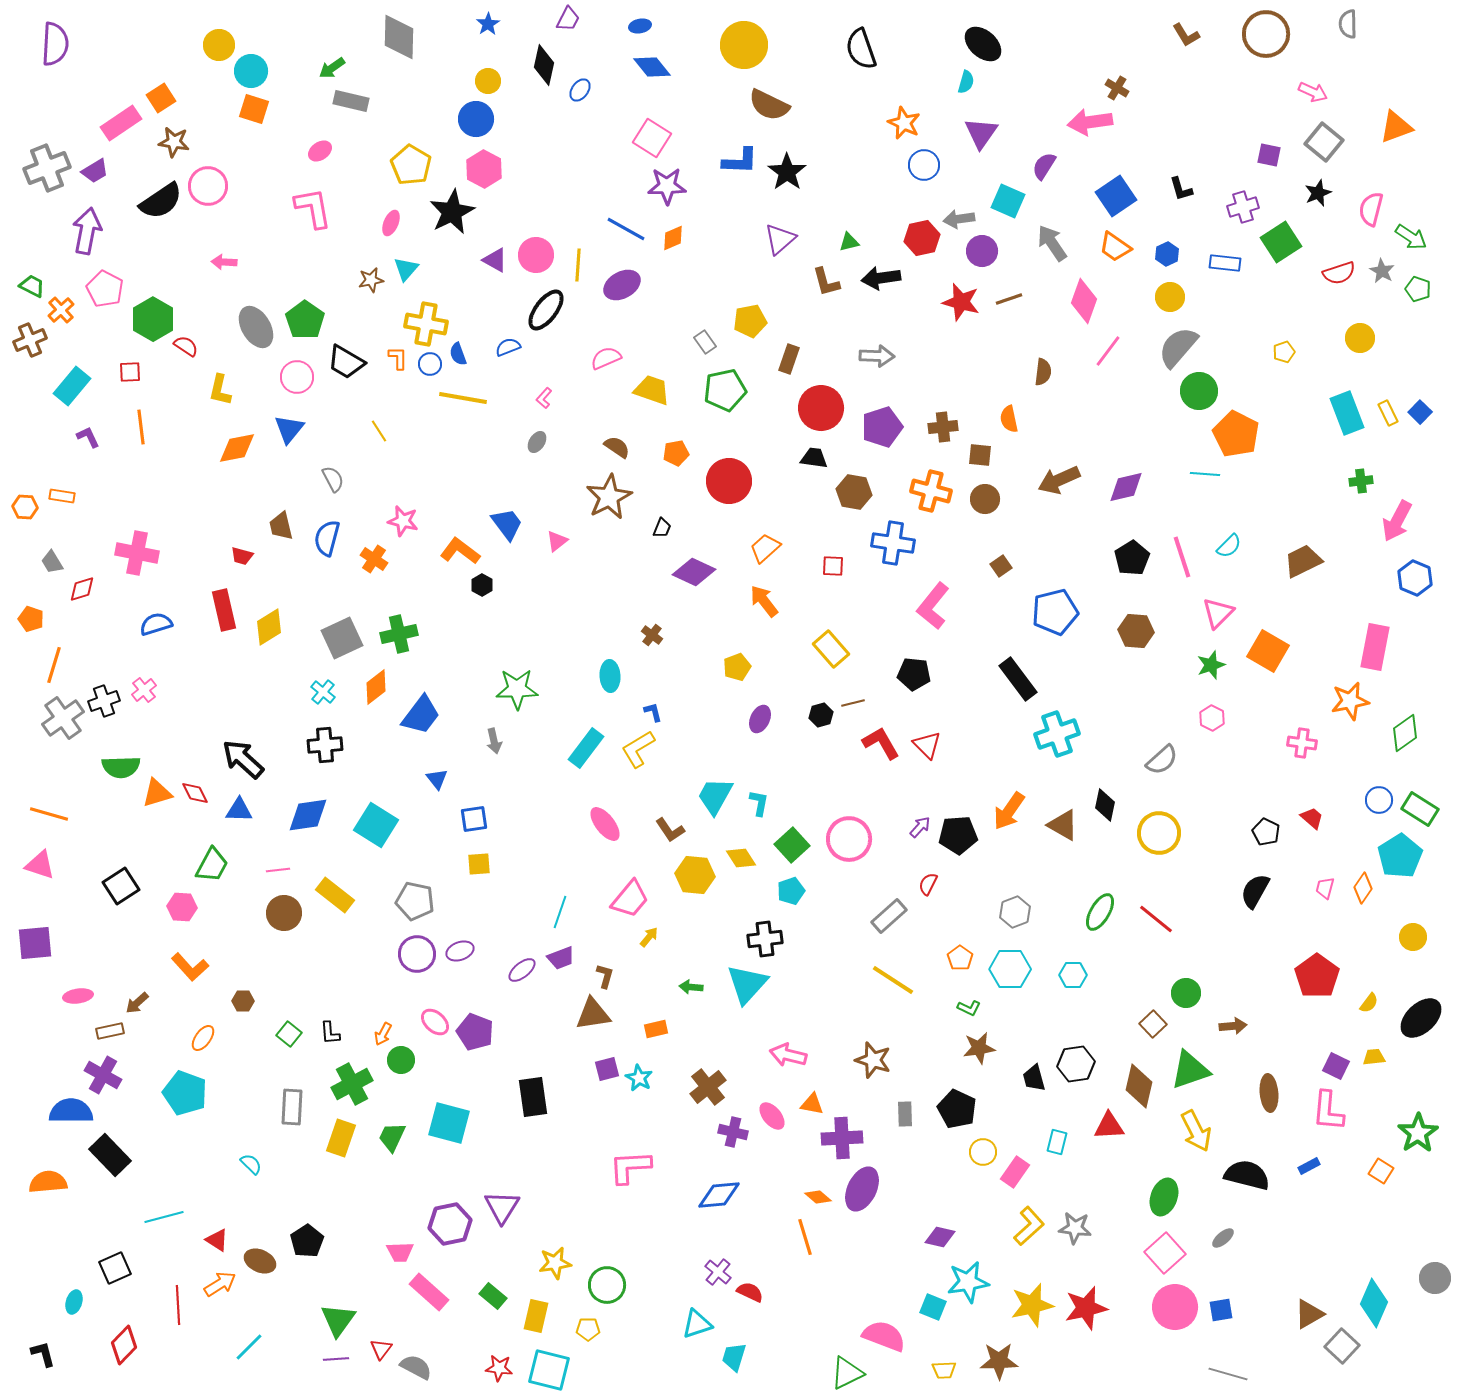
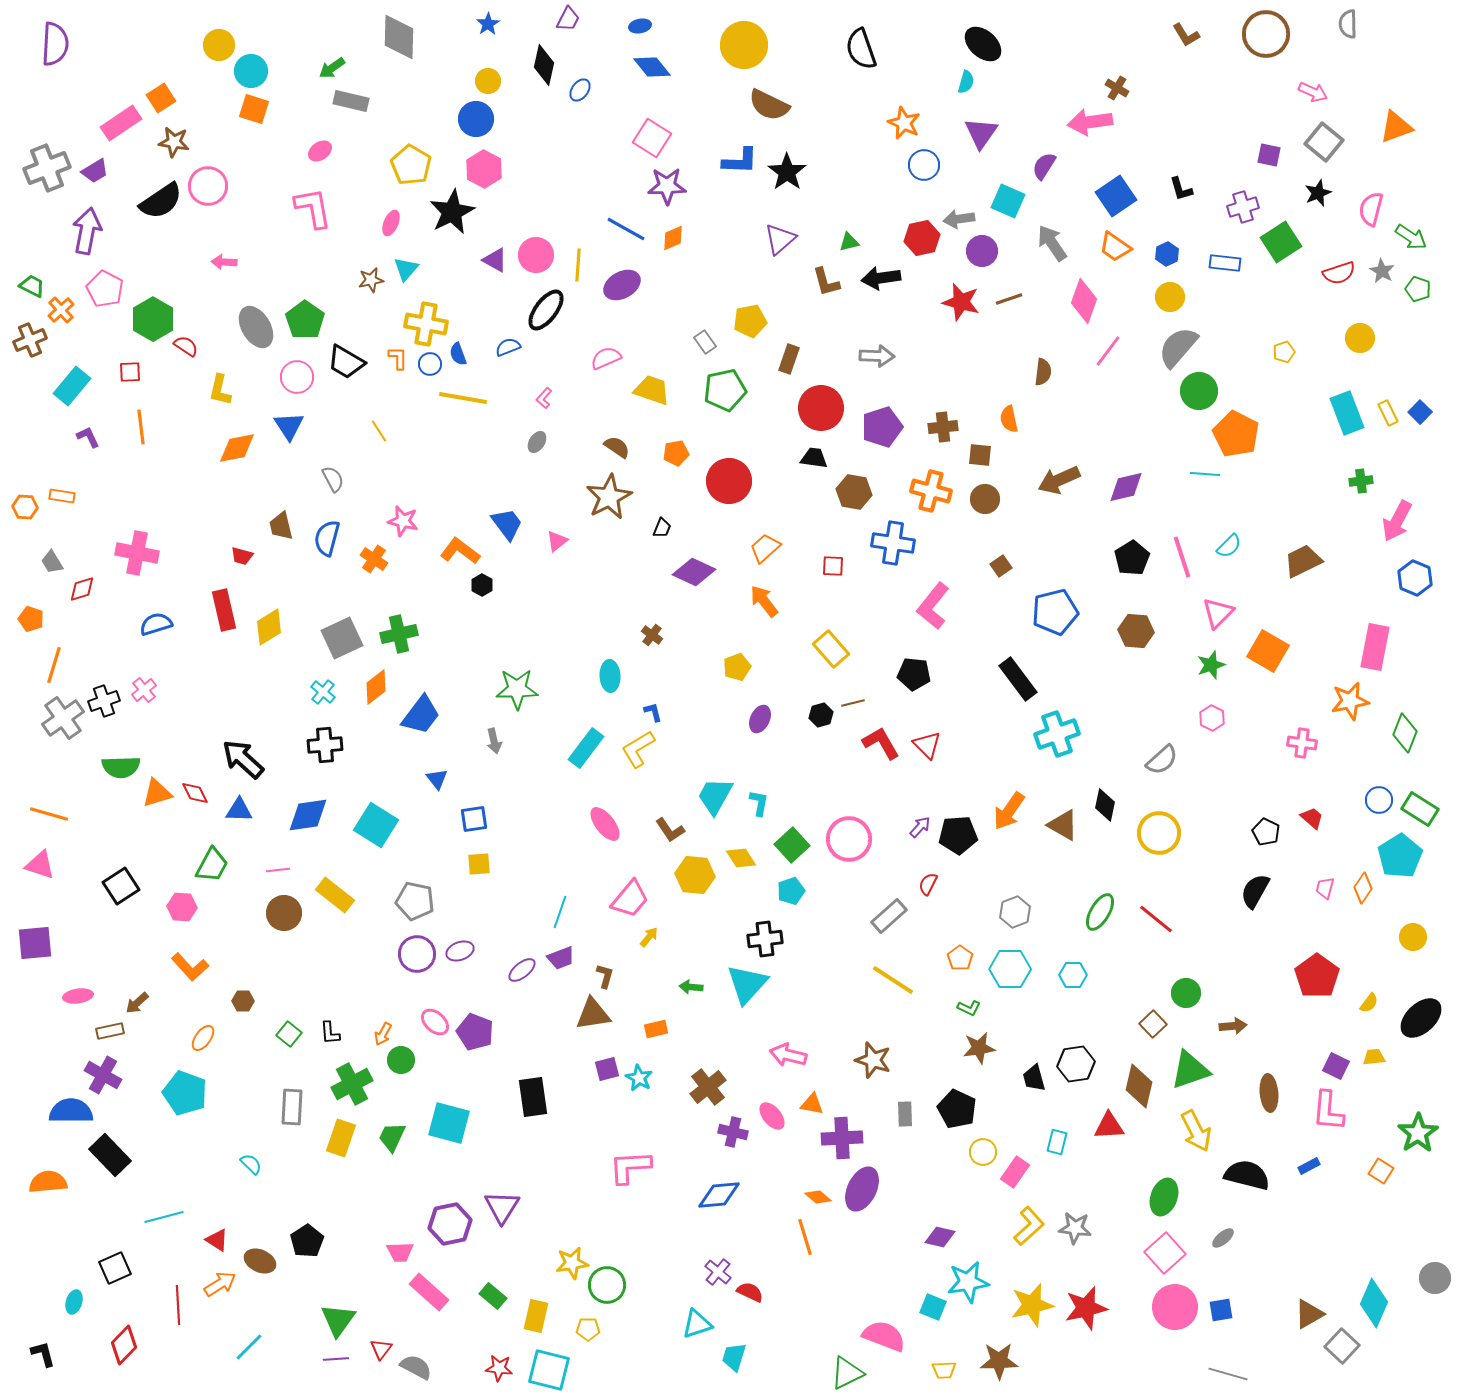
blue triangle at (289, 429): moved 3 px up; rotated 12 degrees counterclockwise
green diamond at (1405, 733): rotated 33 degrees counterclockwise
yellow star at (555, 1263): moved 17 px right
